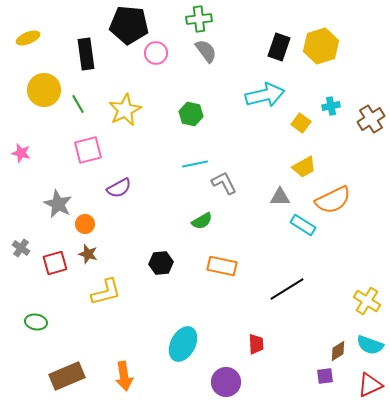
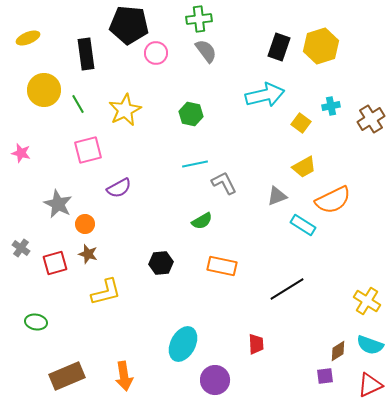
gray triangle at (280, 197): moved 3 px left, 1 px up; rotated 20 degrees counterclockwise
purple circle at (226, 382): moved 11 px left, 2 px up
